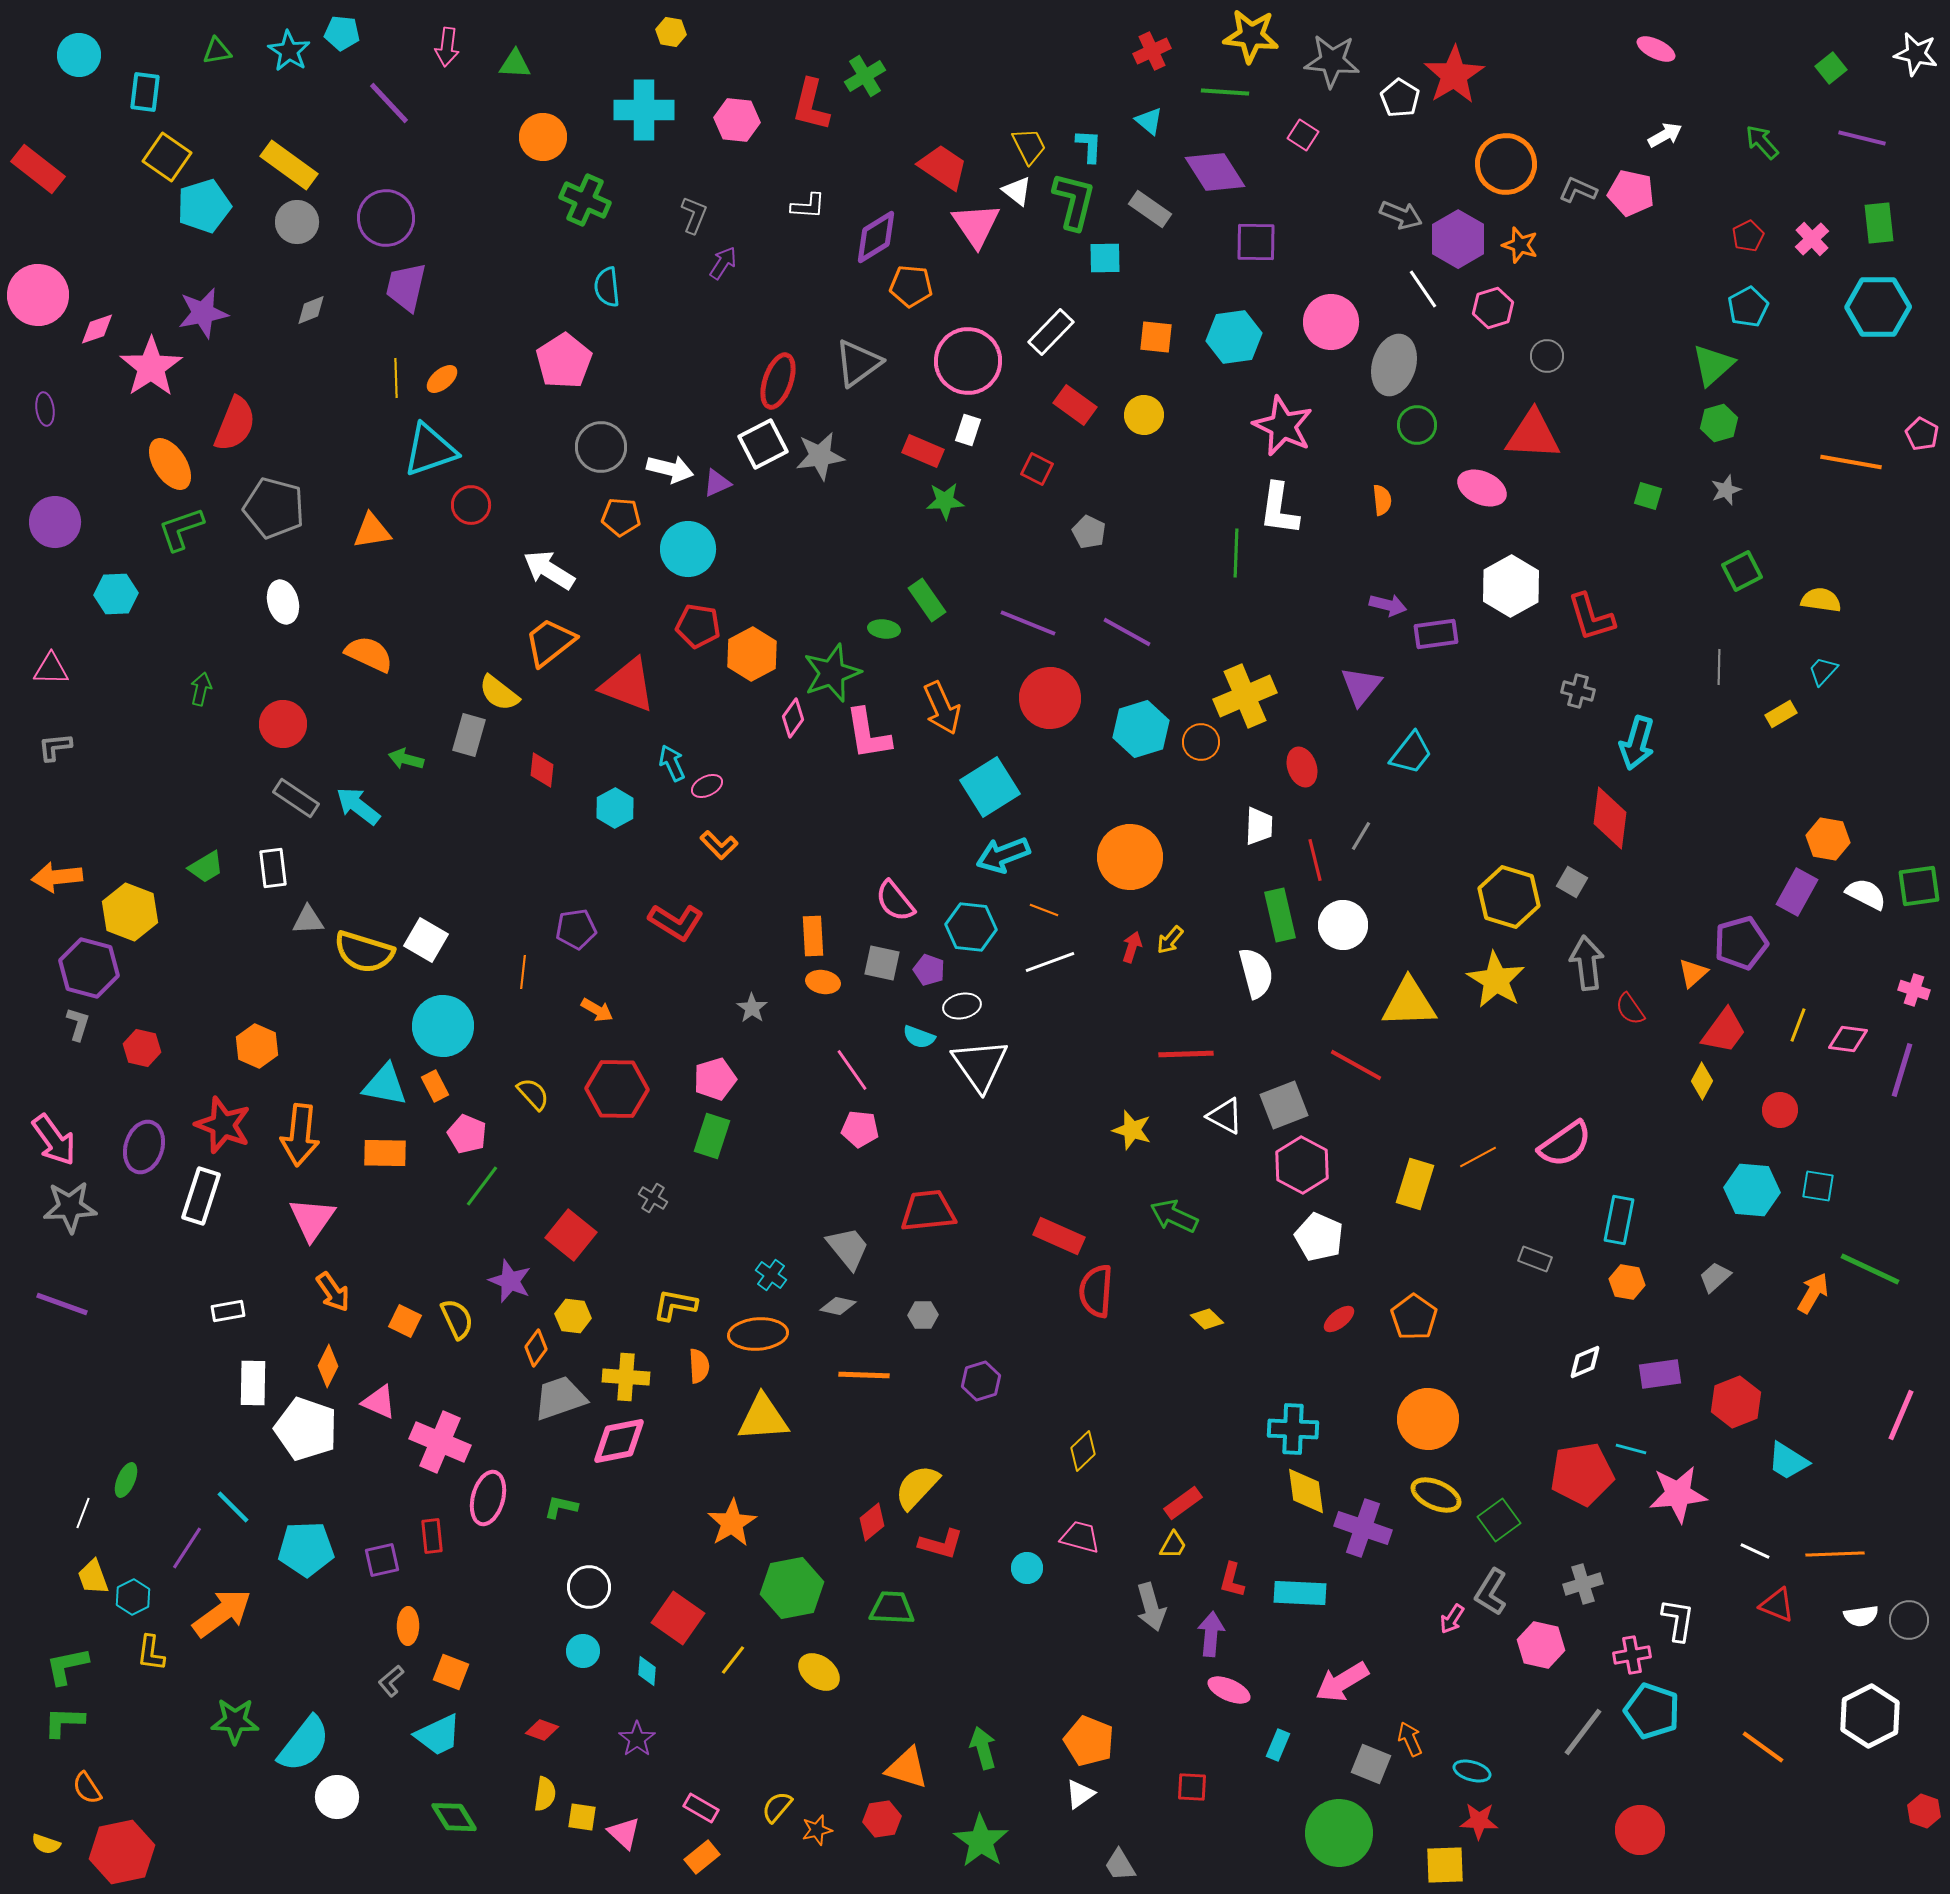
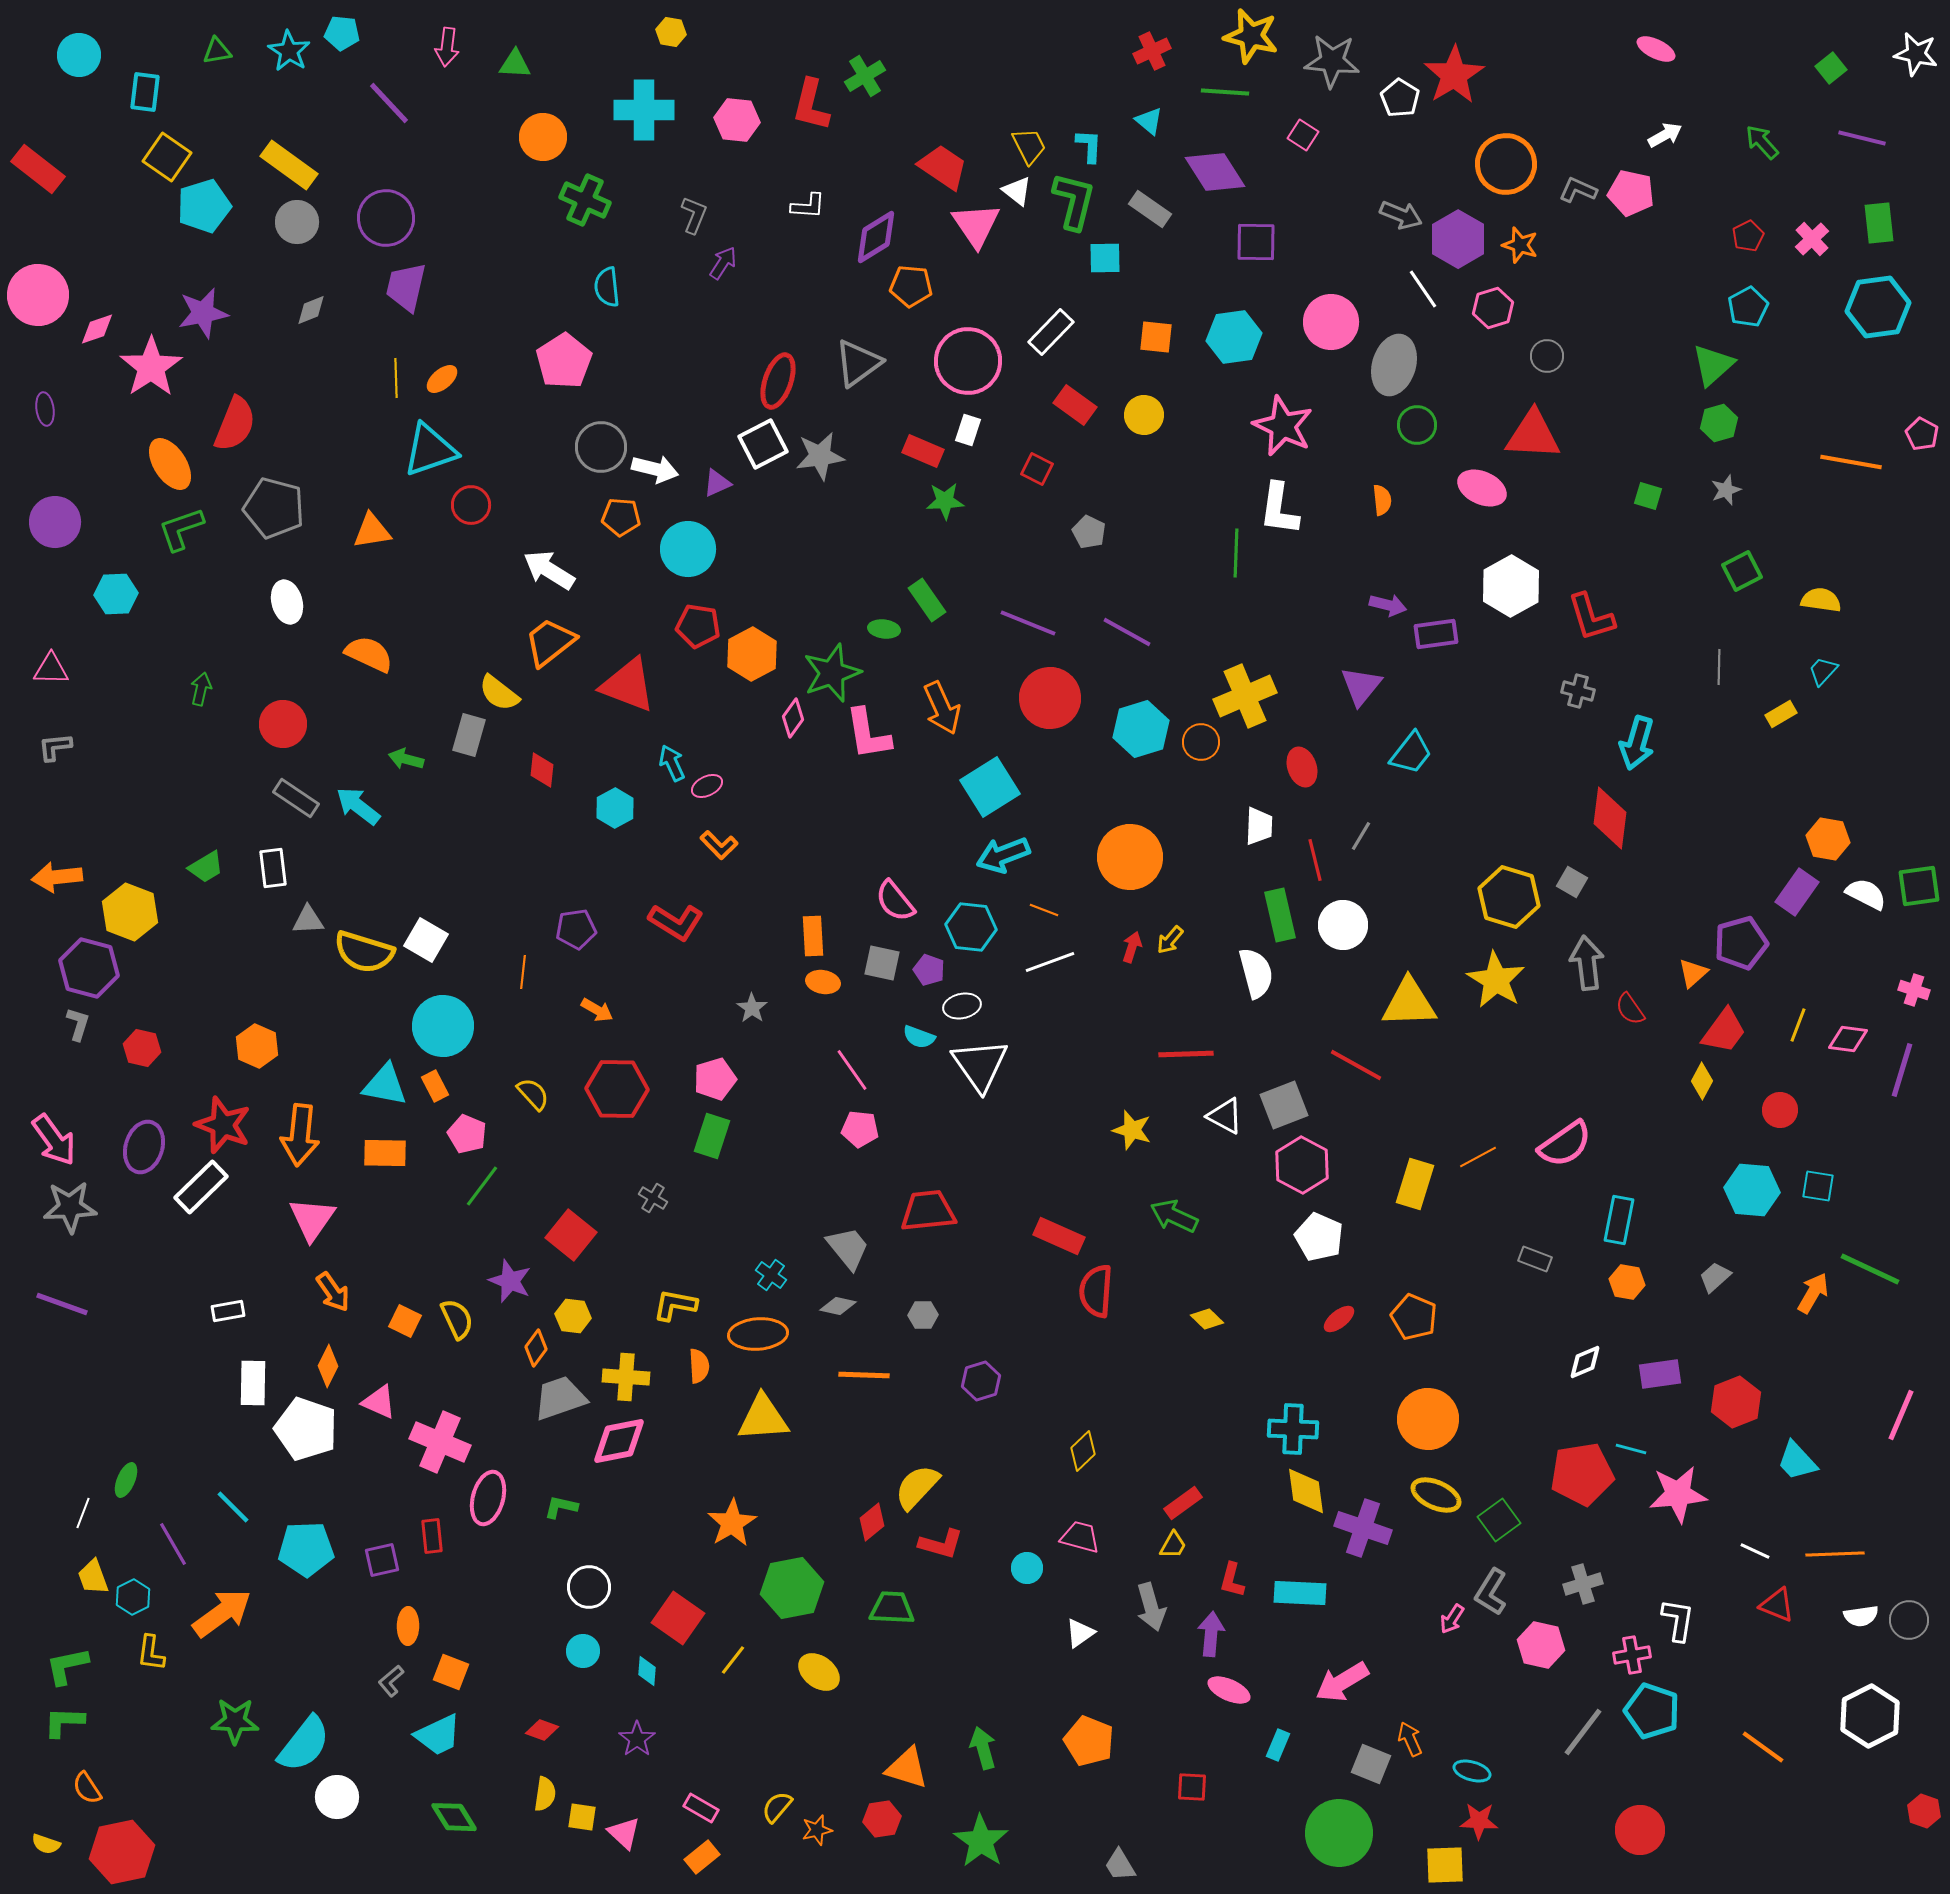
yellow star at (1251, 36): rotated 8 degrees clockwise
cyan hexagon at (1878, 307): rotated 8 degrees counterclockwise
white arrow at (670, 469): moved 15 px left
white ellipse at (283, 602): moved 4 px right
purple rectangle at (1797, 892): rotated 6 degrees clockwise
white rectangle at (201, 1196): moved 9 px up; rotated 28 degrees clockwise
orange pentagon at (1414, 1317): rotated 12 degrees counterclockwise
cyan trapezoid at (1788, 1461): moved 9 px right; rotated 15 degrees clockwise
purple line at (187, 1548): moved 14 px left, 4 px up; rotated 63 degrees counterclockwise
white triangle at (1080, 1794): moved 161 px up
